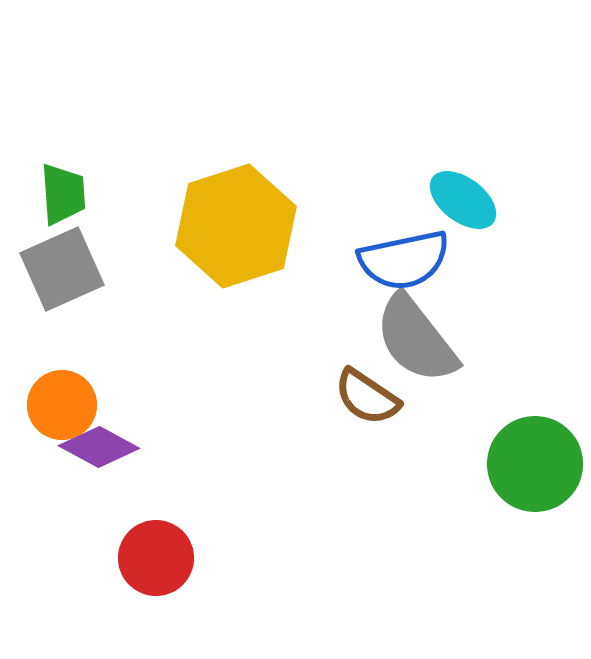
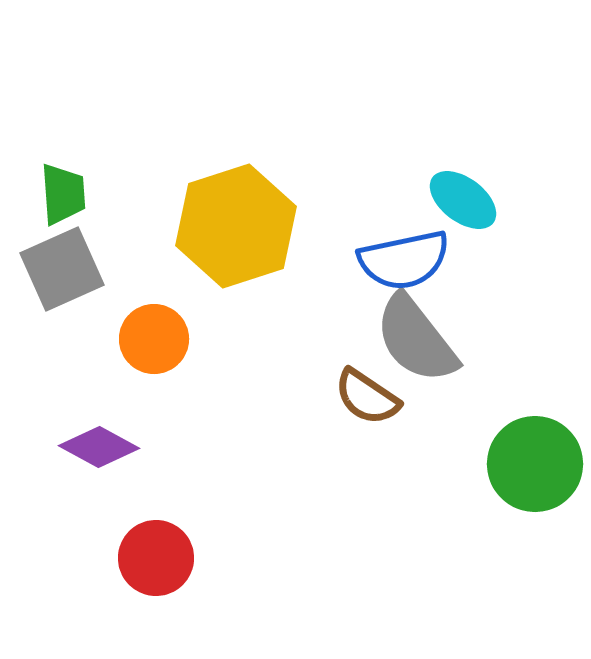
orange circle: moved 92 px right, 66 px up
